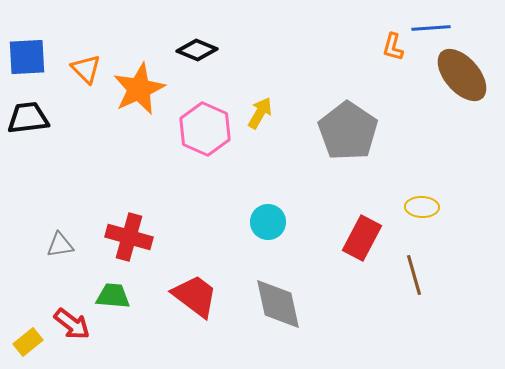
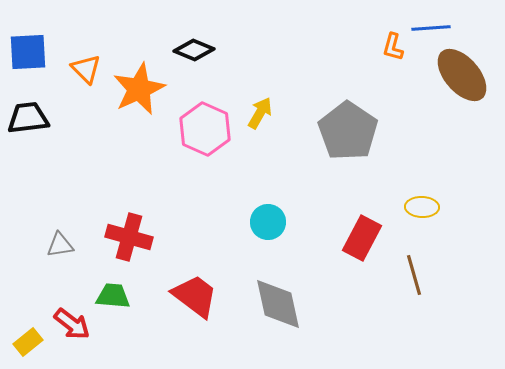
black diamond: moved 3 px left
blue square: moved 1 px right, 5 px up
